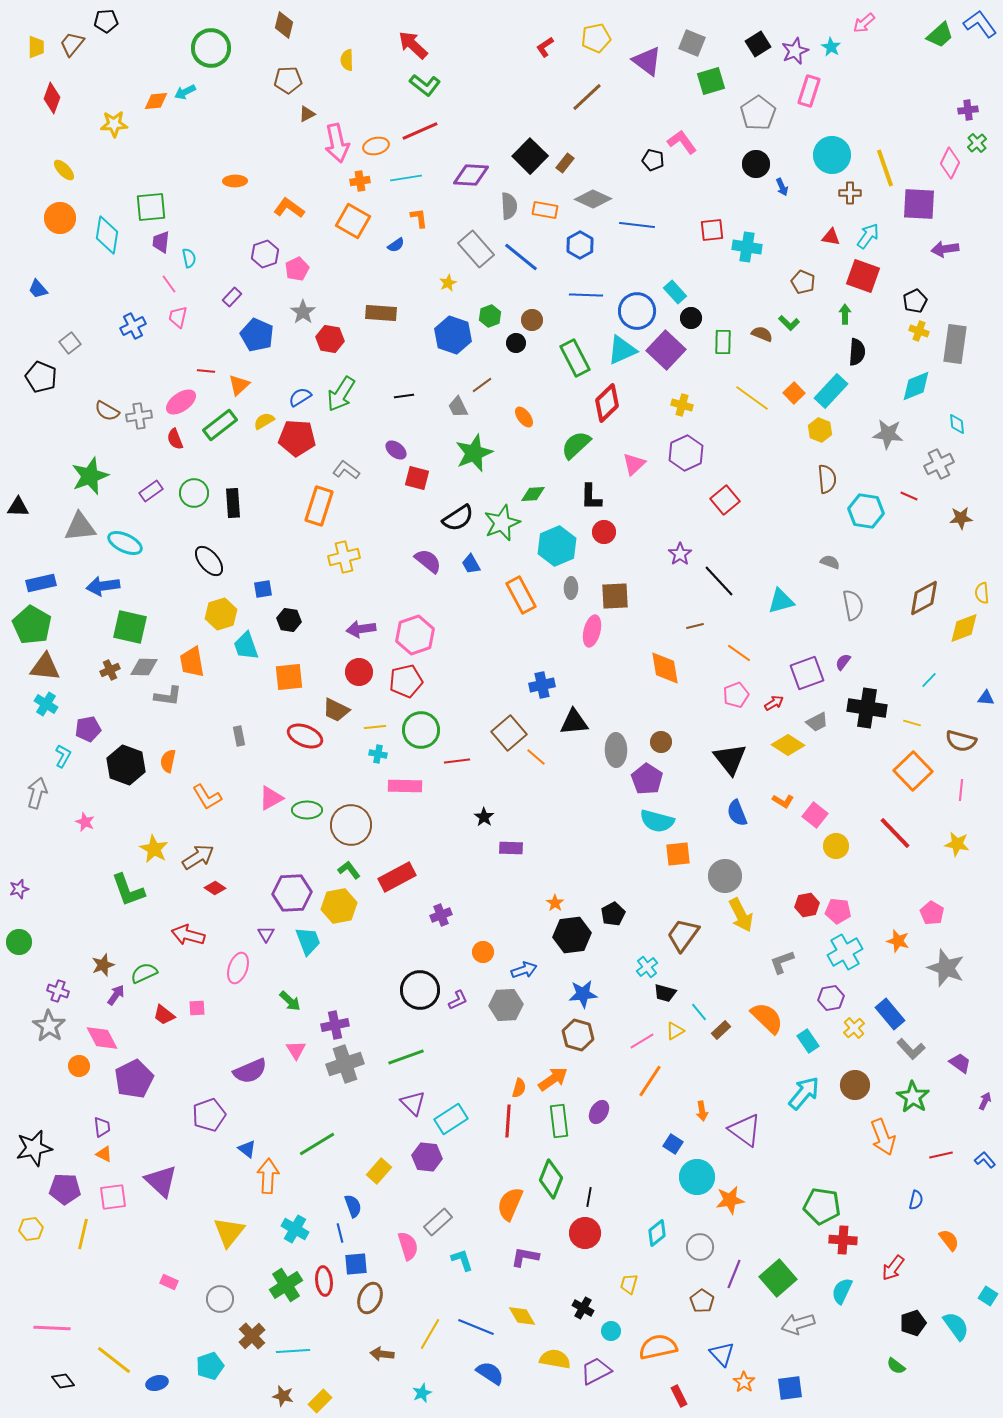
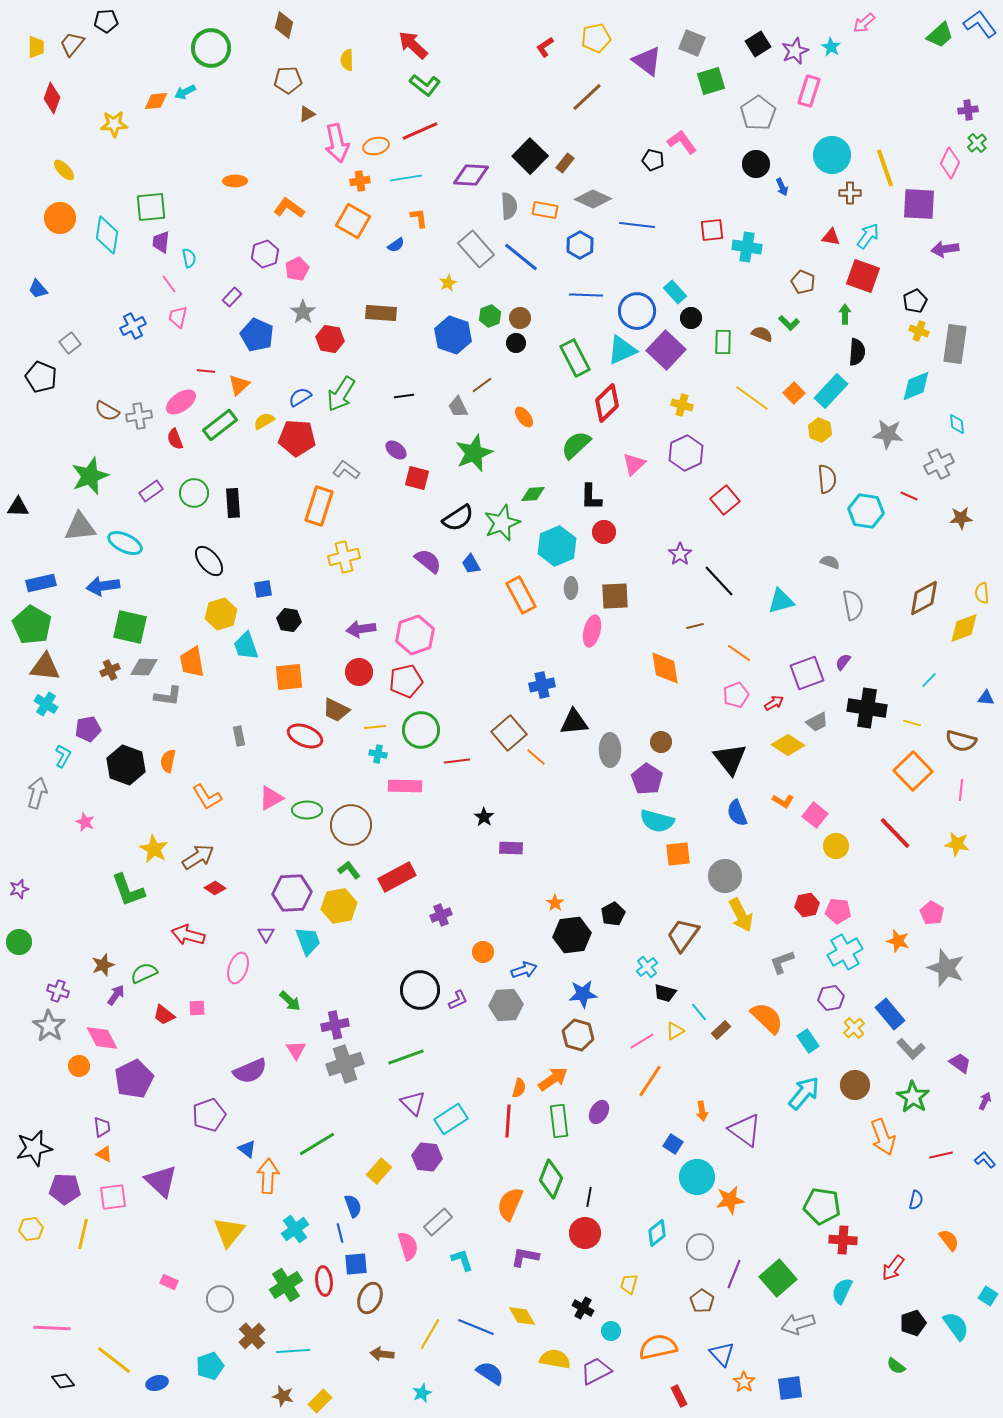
brown circle at (532, 320): moved 12 px left, 2 px up
gray ellipse at (616, 750): moved 6 px left
cyan cross at (295, 1229): rotated 24 degrees clockwise
